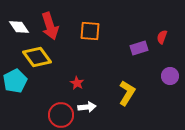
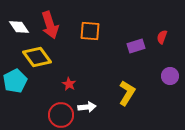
red arrow: moved 1 px up
purple rectangle: moved 3 px left, 2 px up
red star: moved 8 px left, 1 px down
